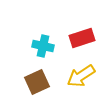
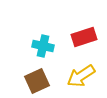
red rectangle: moved 2 px right, 1 px up
brown square: moved 1 px up
